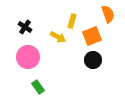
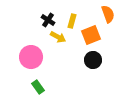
black cross: moved 23 px right, 7 px up
orange square: moved 1 px left, 1 px up
pink circle: moved 3 px right
